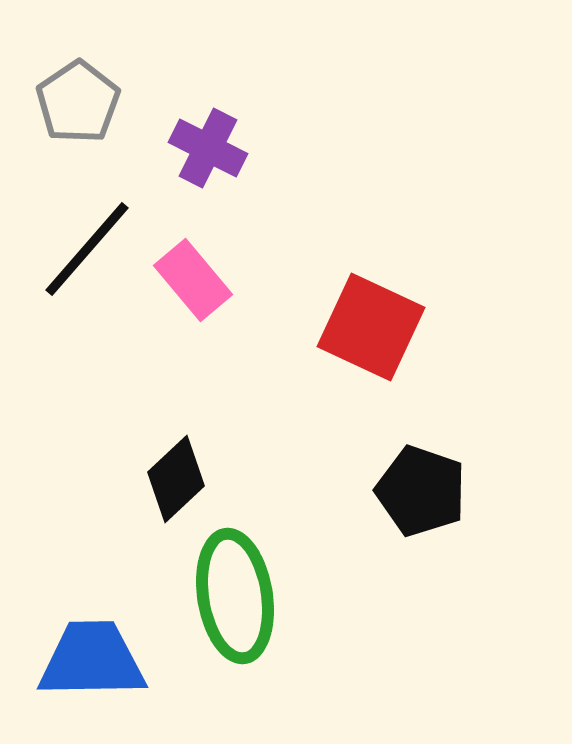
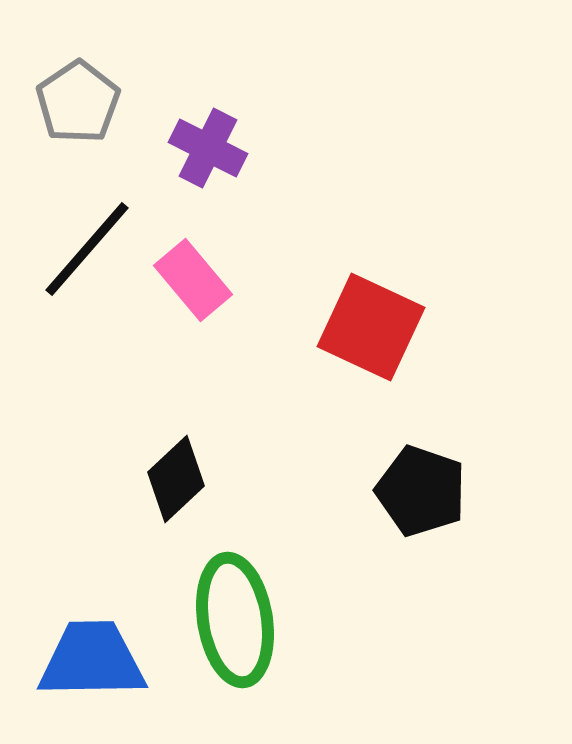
green ellipse: moved 24 px down
